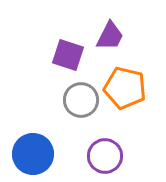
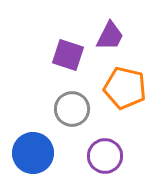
gray circle: moved 9 px left, 9 px down
blue circle: moved 1 px up
